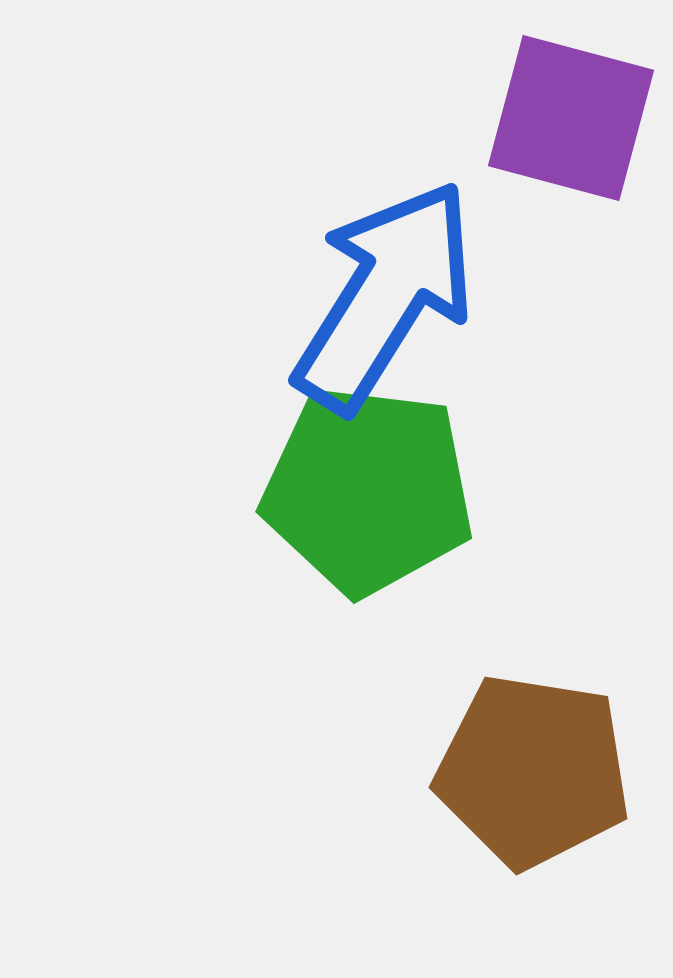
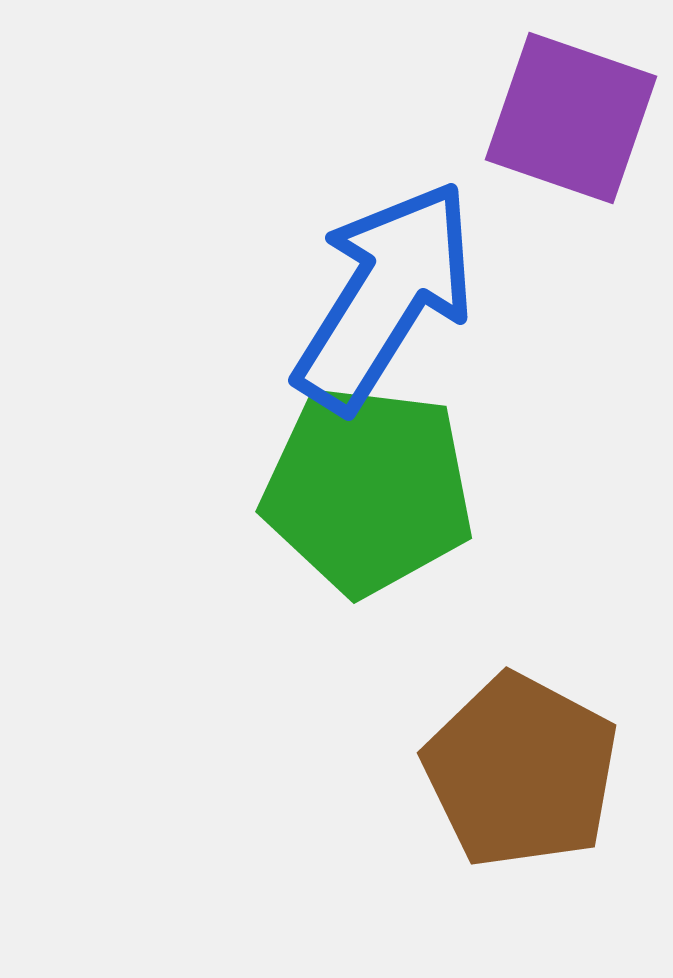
purple square: rotated 4 degrees clockwise
brown pentagon: moved 12 px left; rotated 19 degrees clockwise
